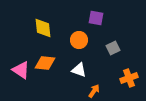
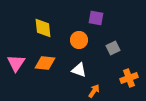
pink triangle: moved 5 px left, 7 px up; rotated 30 degrees clockwise
